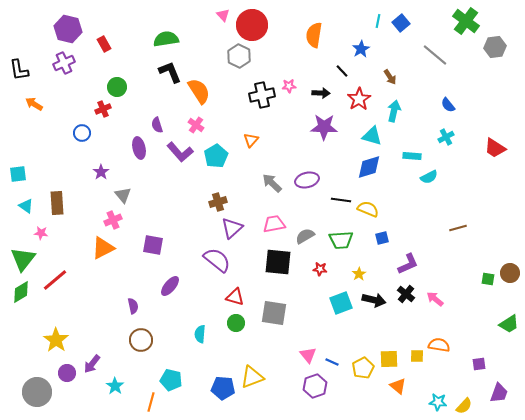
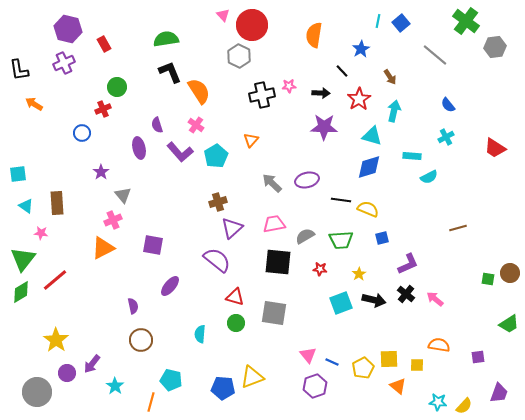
yellow square at (417, 356): moved 9 px down
purple square at (479, 364): moved 1 px left, 7 px up
